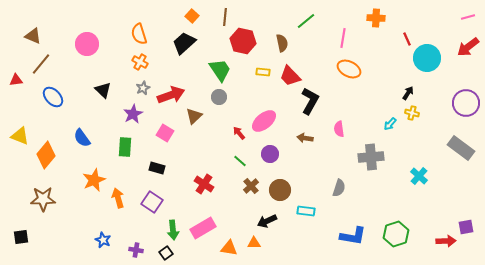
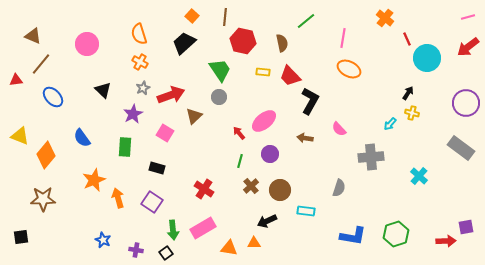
orange cross at (376, 18): moved 9 px right; rotated 36 degrees clockwise
pink semicircle at (339, 129): rotated 35 degrees counterclockwise
green line at (240, 161): rotated 64 degrees clockwise
red cross at (204, 184): moved 5 px down
